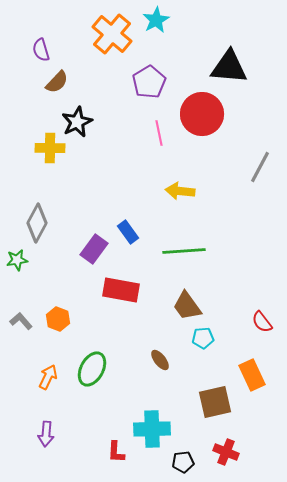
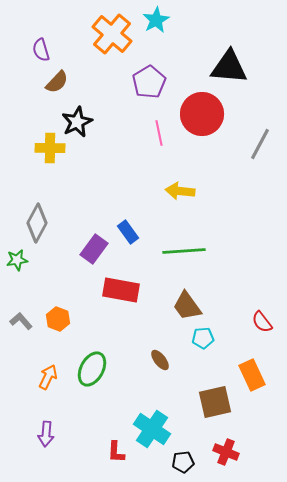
gray line: moved 23 px up
cyan cross: rotated 36 degrees clockwise
